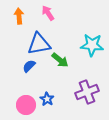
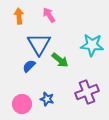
pink arrow: moved 1 px right, 2 px down
blue triangle: rotated 50 degrees counterclockwise
blue star: rotated 16 degrees counterclockwise
pink circle: moved 4 px left, 1 px up
